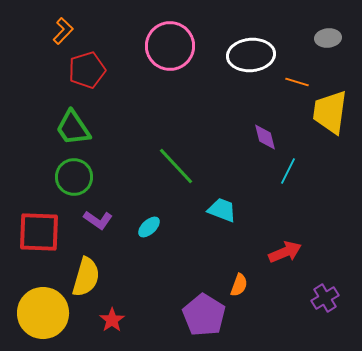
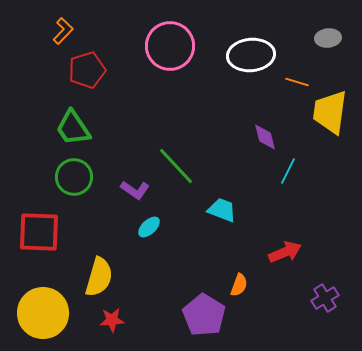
purple L-shape: moved 37 px right, 30 px up
yellow semicircle: moved 13 px right
red star: rotated 30 degrees clockwise
